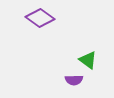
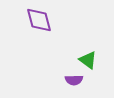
purple diamond: moved 1 px left, 2 px down; rotated 40 degrees clockwise
